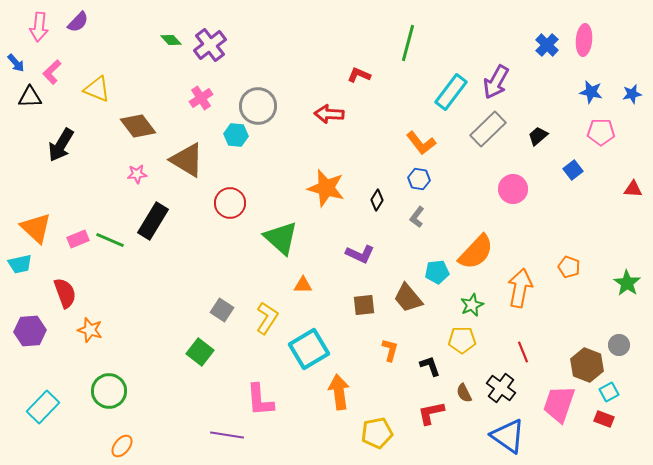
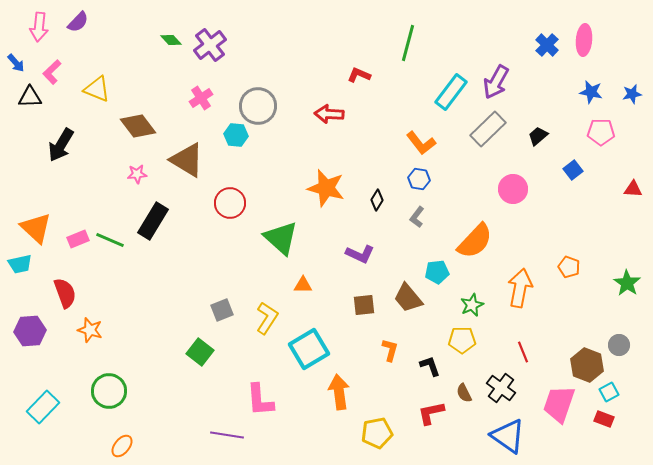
orange semicircle at (476, 252): moved 1 px left, 11 px up
gray square at (222, 310): rotated 35 degrees clockwise
